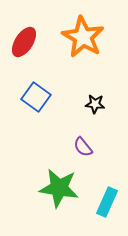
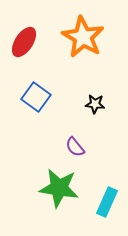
purple semicircle: moved 8 px left
